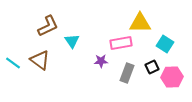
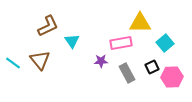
cyan square: moved 1 px up; rotated 18 degrees clockwise
brown triangle: rotated 15 degrees clockwise
gray rectangle: rotated 48 degrees counterclockwise
